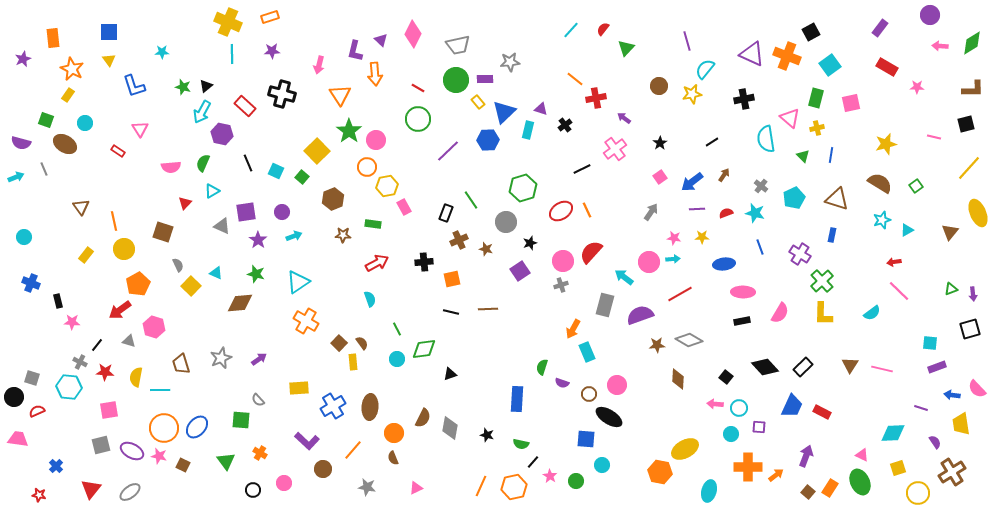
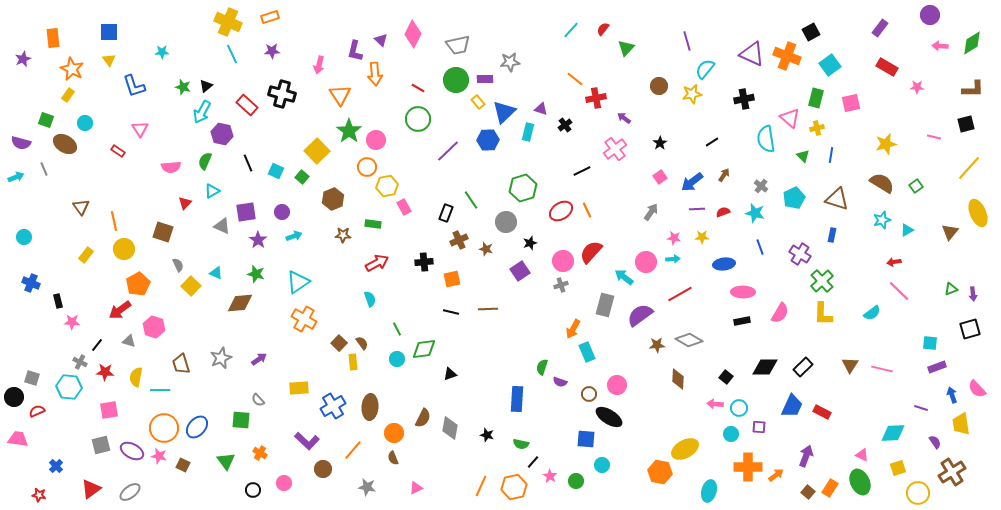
cyan line at (232, 54): rotated 24 degrees counterclockwise
red rectangle at (245, 106): moved 2 px right, 1 px up
cyan rectangle at (528, 130): moved 2 px down
green semicircle at (203, 163): moved 2 px right, 2 px up
black line at (582, 169): moved 2 px down
brown semicircle at (880, 183): moved 2 px right
red semicircle at (726, 213): moved 3 px left, 1 px up
pink circle at (649, 262): moved 3 px left
purple semicircle at (640, 315): rotated 16 degrees counterclockwise
orange cross at (306, 321): moved 2 px left, 2 px up
black diamond at (765, 367): rotated 48 degrees counterclockwise
purple semicircle at (562, 383): moved 2 px left, 1 px up
blue arrow at (952, 395): rotated 63 degrees clockwise
red triangle at (91, 489): rotated 15 degrees clockwise
